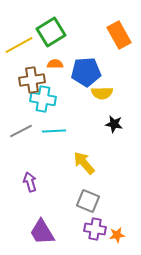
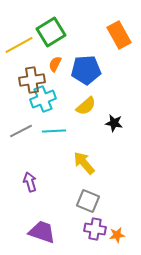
orange semicircle: rotated 63 degrees counterclockwise
blue pentagon: moved 2 px up
yellow semicircle: moved 16 px left, 13 px down; rotated 40 degrees counterclockwise
cyan cross: rotated 30 degrees counterclockwise
black star: moved 1 px up
purple trapezoid: rotated 140 degrees clockwise
